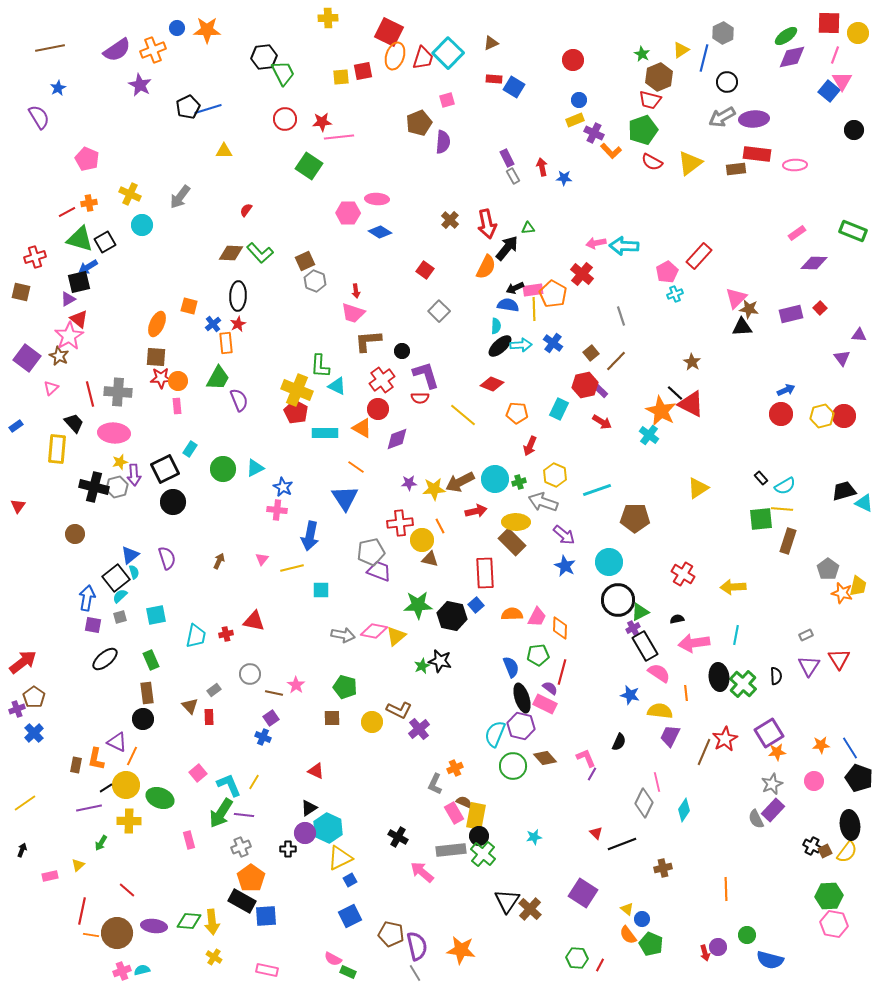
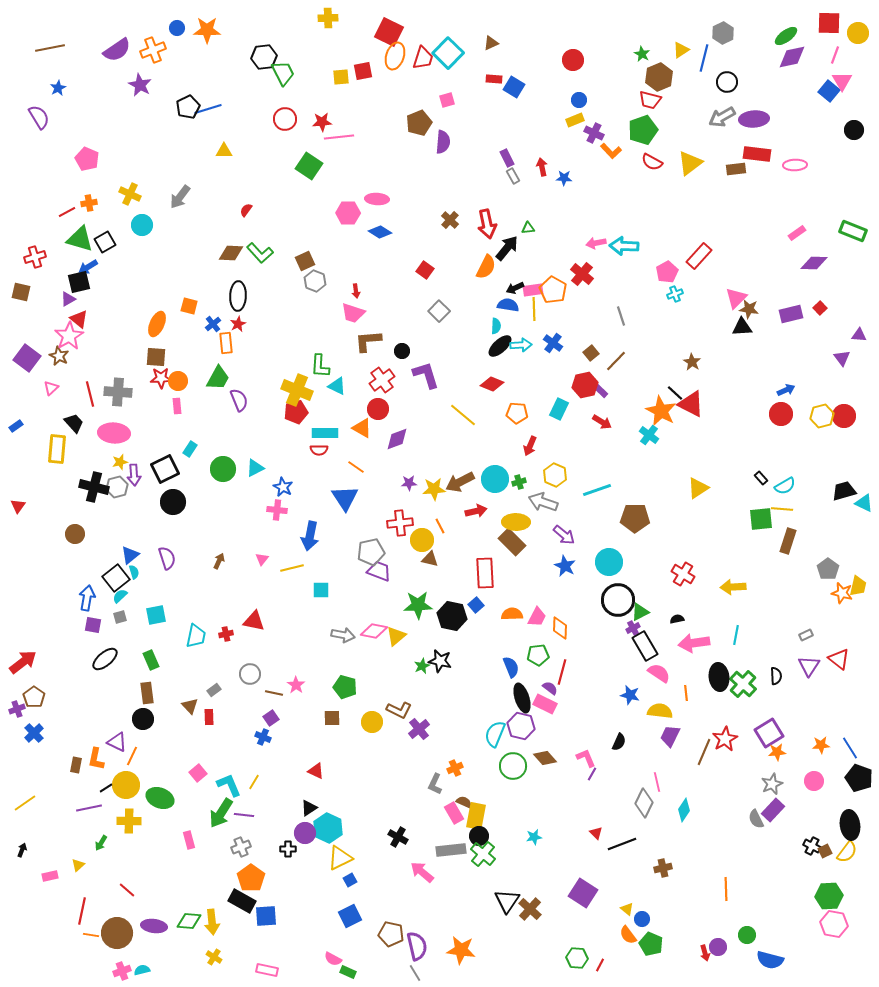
orange pentagon at (553, 294): moved 4 px up
red semicircle at (420, 398): moved 101 px left, 52 px down
red pentagon at (296, 412): rotated 30 degrees clockwise
red triangle at (839, 659): rotated 20 degrees counterclockwise
